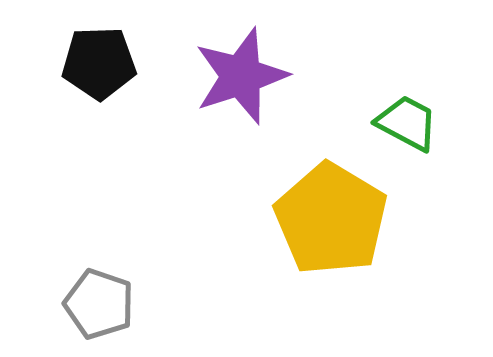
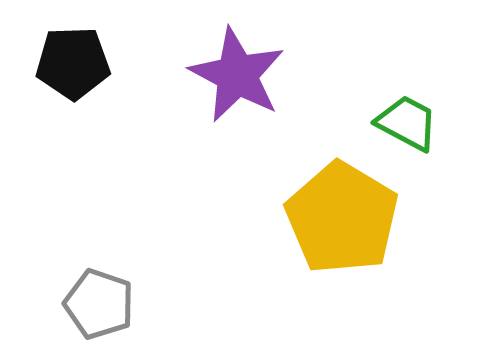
black pentagon: moved 26 px left
purple star: moved 4 px left, 1 px up; rotated 26 degrees counterclockwise
yellow pentagon: moved 11 px right, 1 px up
